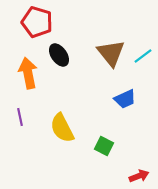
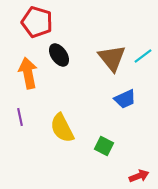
brown triangle: moved 1 px right, 5 px down
